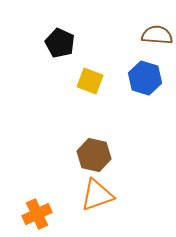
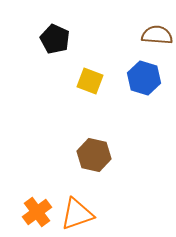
black pentagon: moved 5 px left, 4 px up
blue hexagon: moved 1 px left
orange triangle: moved 20 px left, 19 px down
orange cross: moved 2 px up; rotated 12 degrees counterclockwise
